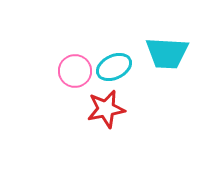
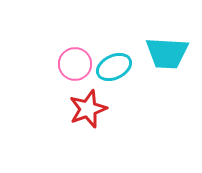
pink circle: moved 7 px up
red star: moved 18 px left; rotated 9 degrees counterclockwise
